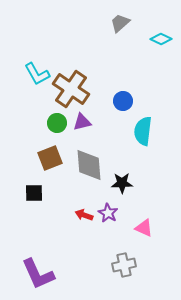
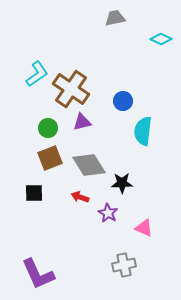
gray trapezoid: moved 5 px left, 5 px up; rotated 30 degrees clockwise
cyan L-shape: rotated 96 degrees counterclockwise
green circle: moved 9 px left, 5 px down
gray diamond: rotated 28 degrees counterclockwise
red arrow: moved 4 px left, 18 px up
